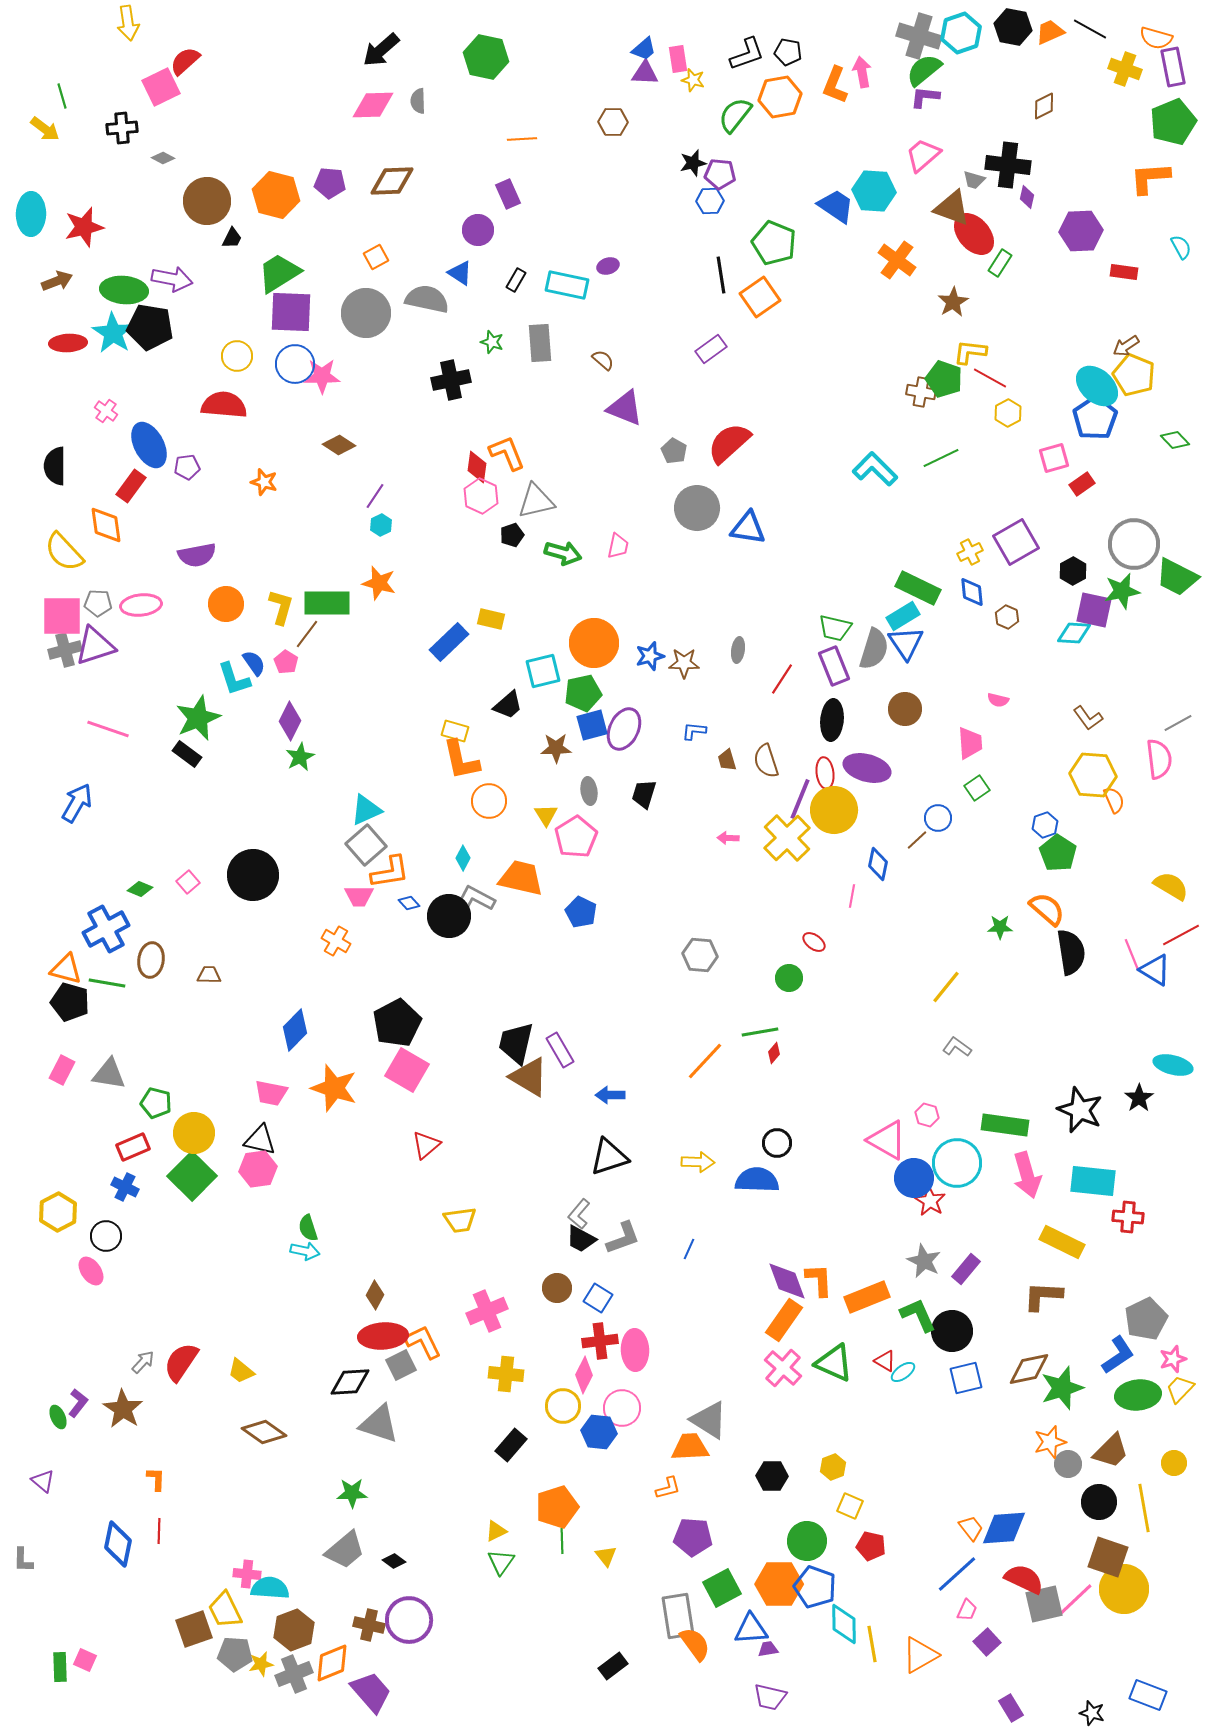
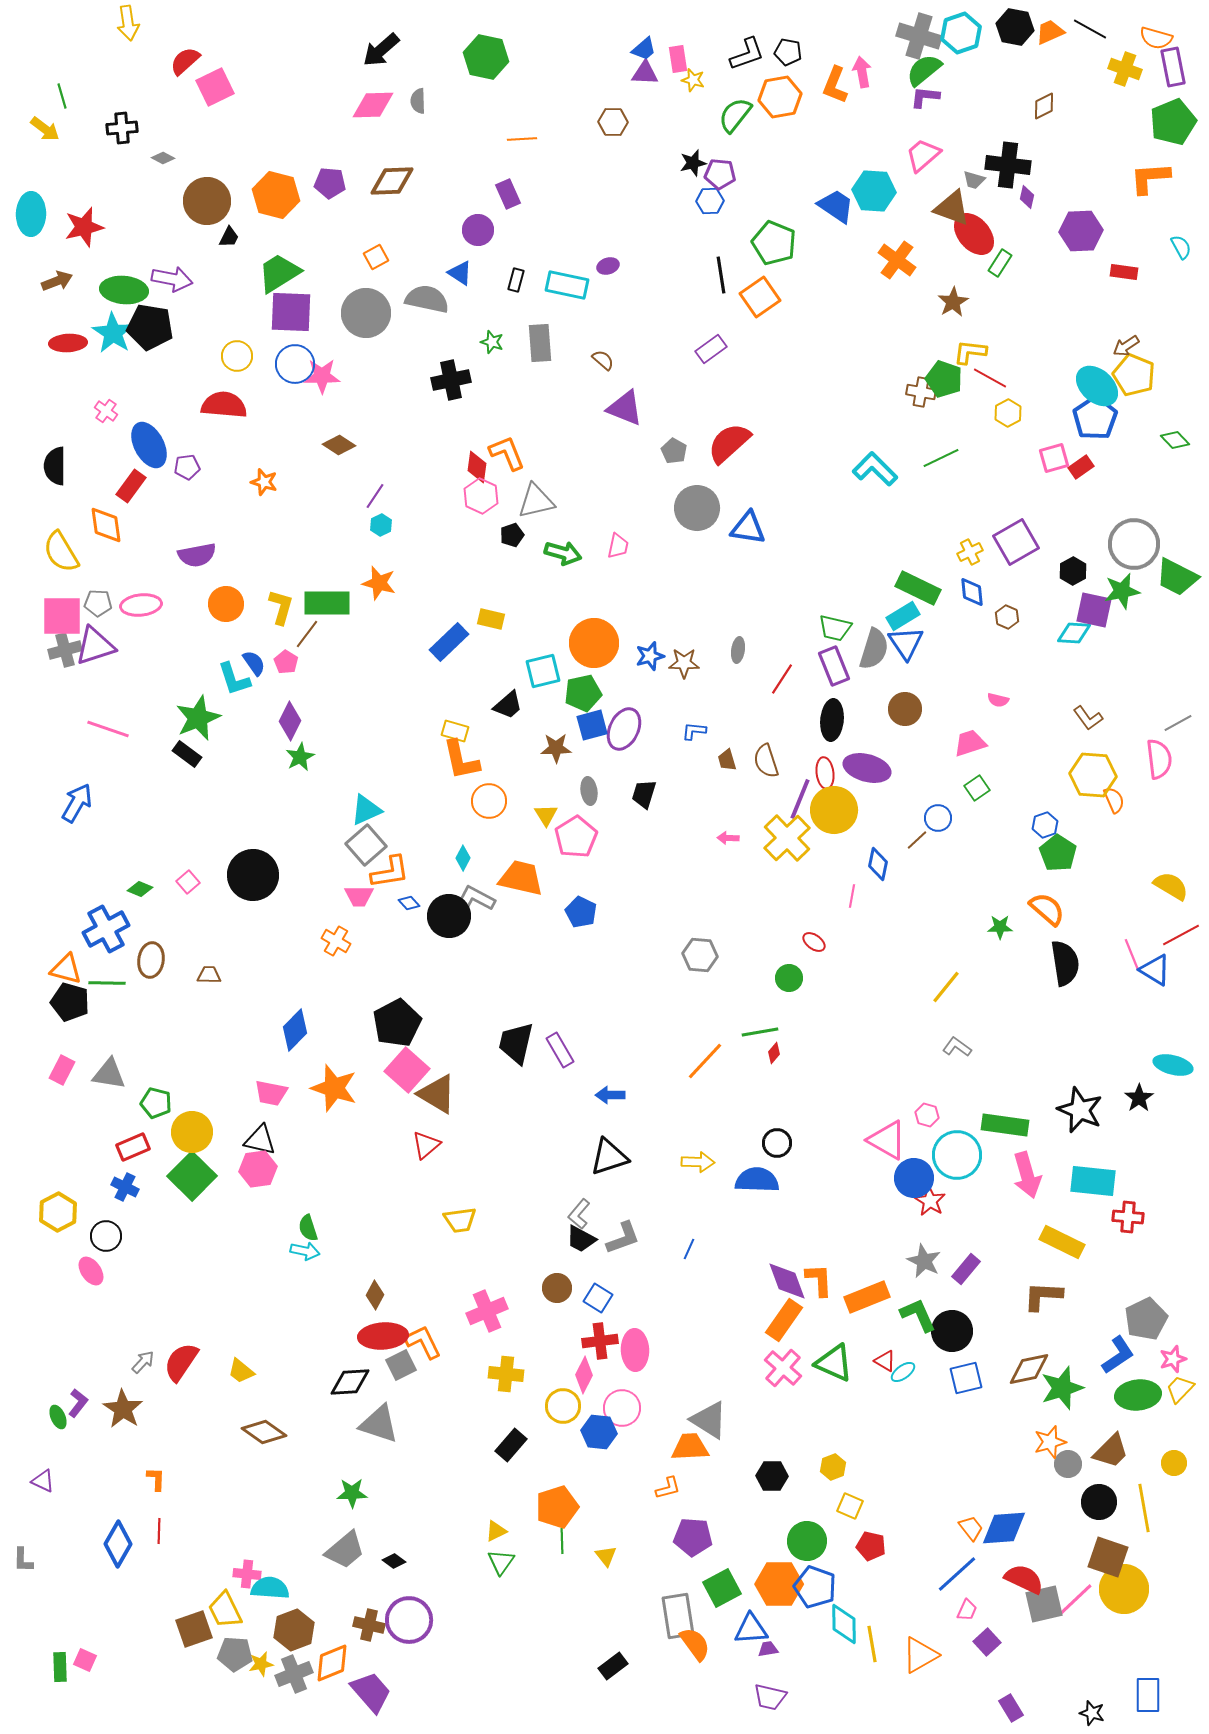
black hexagon at (1013, 27): moved 2 px right
pink square at (161, 87): moved 54 px right
black trapezoid at (232, 238): moved 3 px left, 1 px up
black rectangle at (516, 280): rotated 15 degrees counterclockwise
red rectangle at (1082, 484): moved 1 px left, 17 px up
yellow semicircle at (64, 552): moved 3 px left; rotated 12 degrees clockwise
pink trapezoid at (970, 743): rotated 104 degrees counterclockwise
black semicircle at (1071, 952): moved 6 px left, 11 px down
green line at (107, 983): rotated 9 degrees counterclockwise
pink square at (407, 1070): rotated 12 degrees clockwise
brown triangle at (529, 1077): moved 92 px left, 17 px down
yellow circle at (194, 1133): moved 2 px left, 1 px up
cyan circle at (957, 1163): moved 8 px up
purple triangle at (43, 1481): rotated 15 degrees counterclockwise
blue diamond at (118, 1544): rotated 18 degrees clockwise
blue rectangle at (1148, 1695): rotated 69 degrees clockwise
